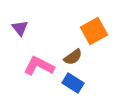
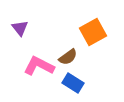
orange square: moved 1 px left, 1 px down
brown semicircle: moved 5 px left
